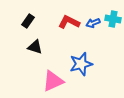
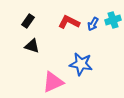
cyan cross: moved 1 px down; rotated 28 degrees counterclockwise
blue arrow: moved 1 px down; rotated 40 degrees counterclockwise
black triangle: moved 3 px left, 1 px up
blue star: rotated 25 degrees clockwise
pink triangle: moved 1 px down
